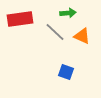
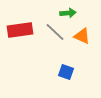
red rectangle: moved 11 px down
